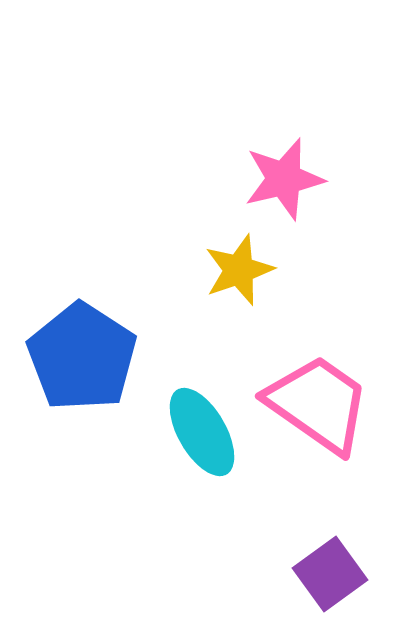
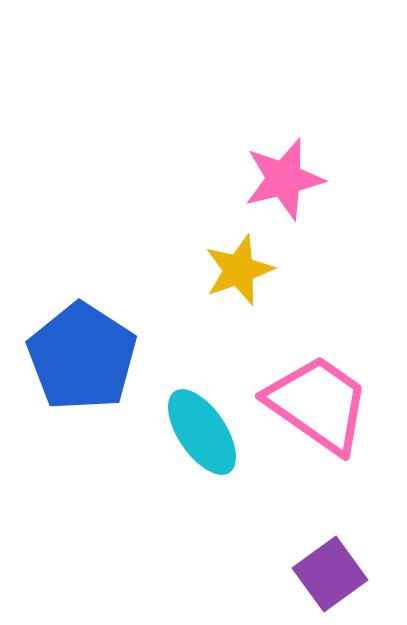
cyan ellipse: rotated 4 degrees counterclockwise
